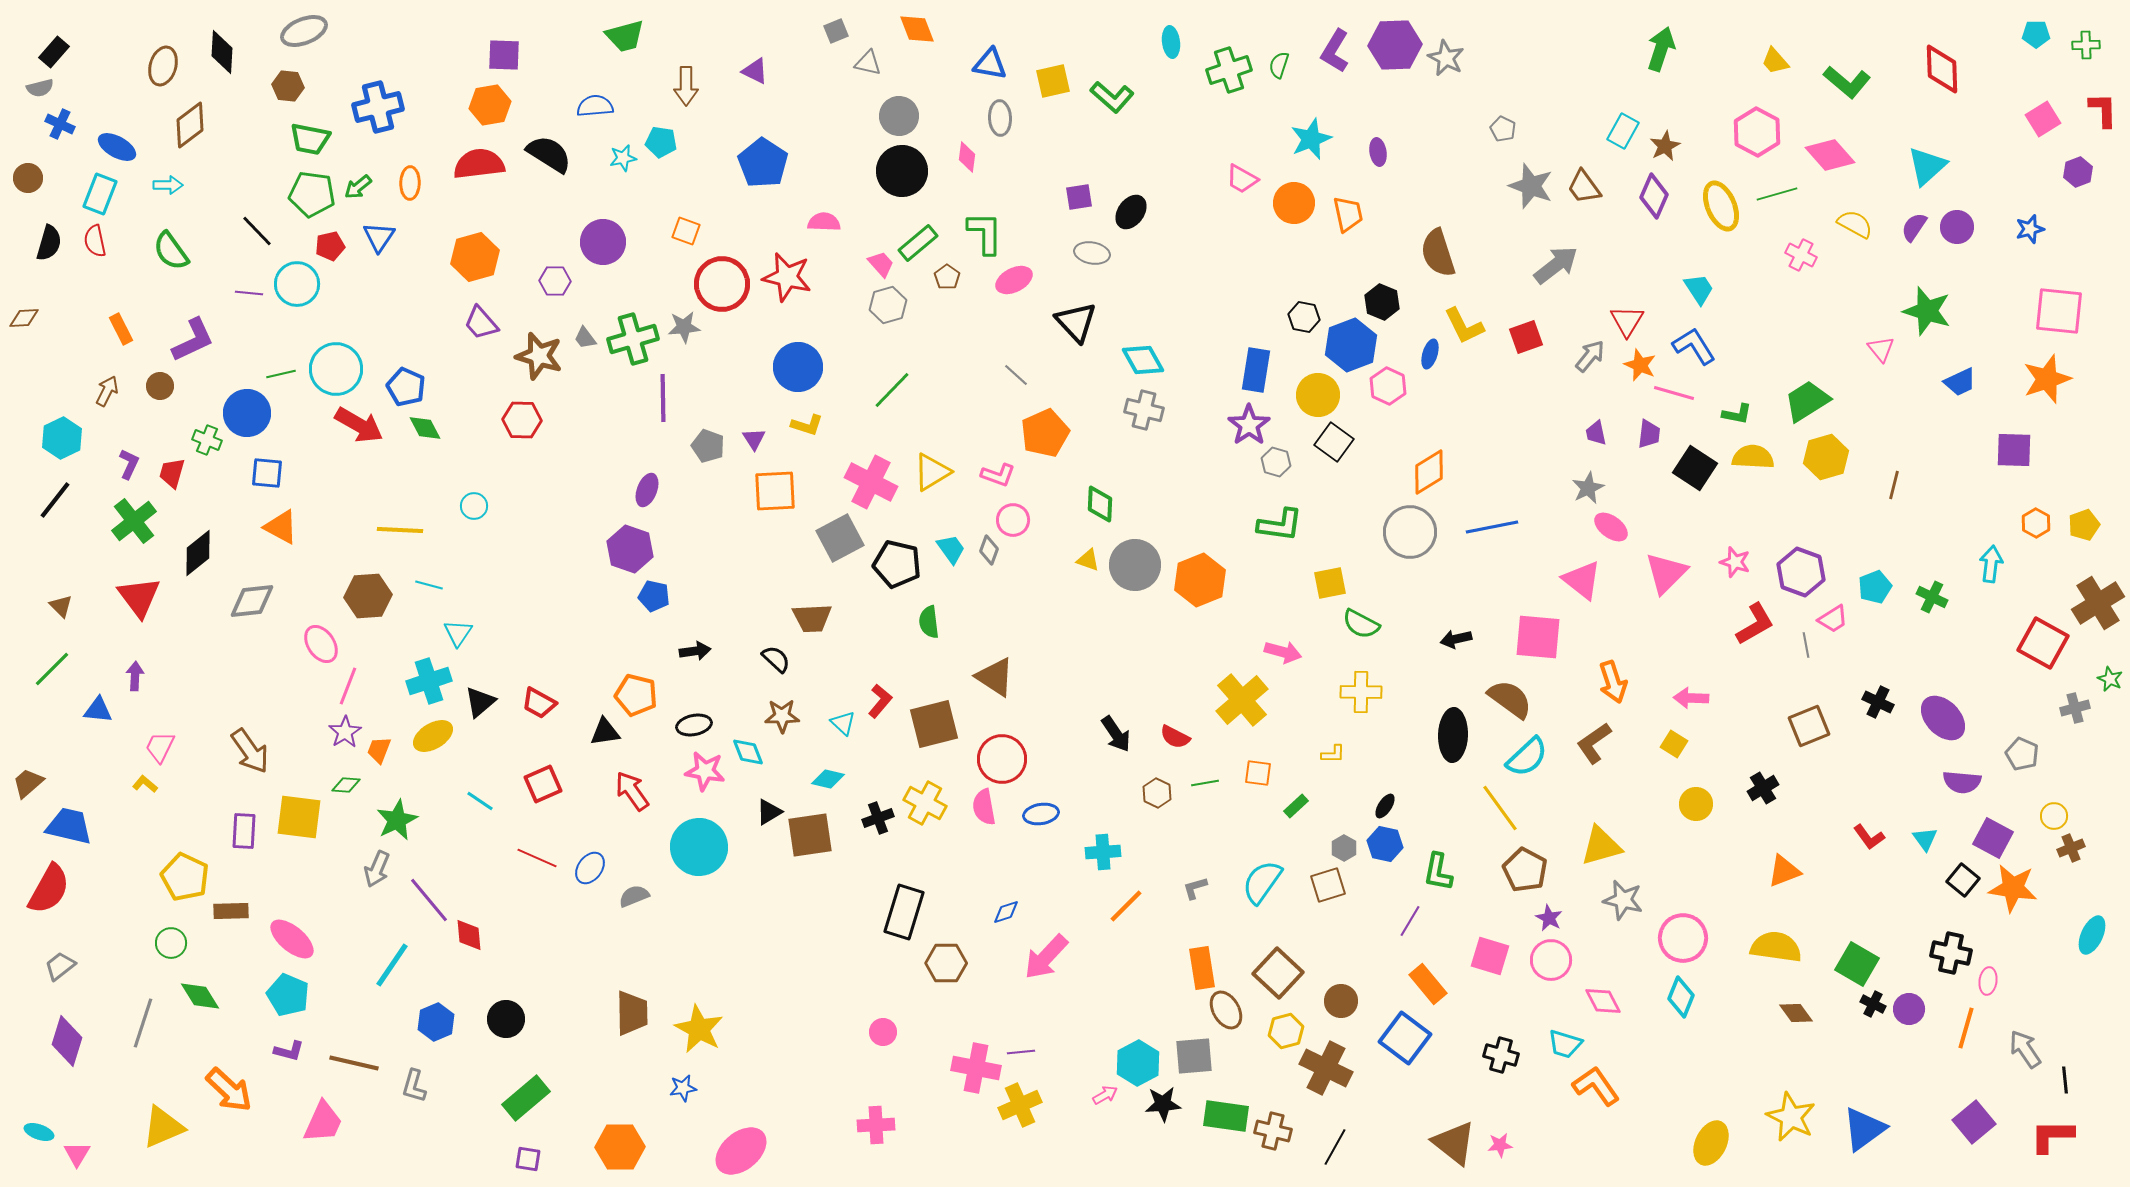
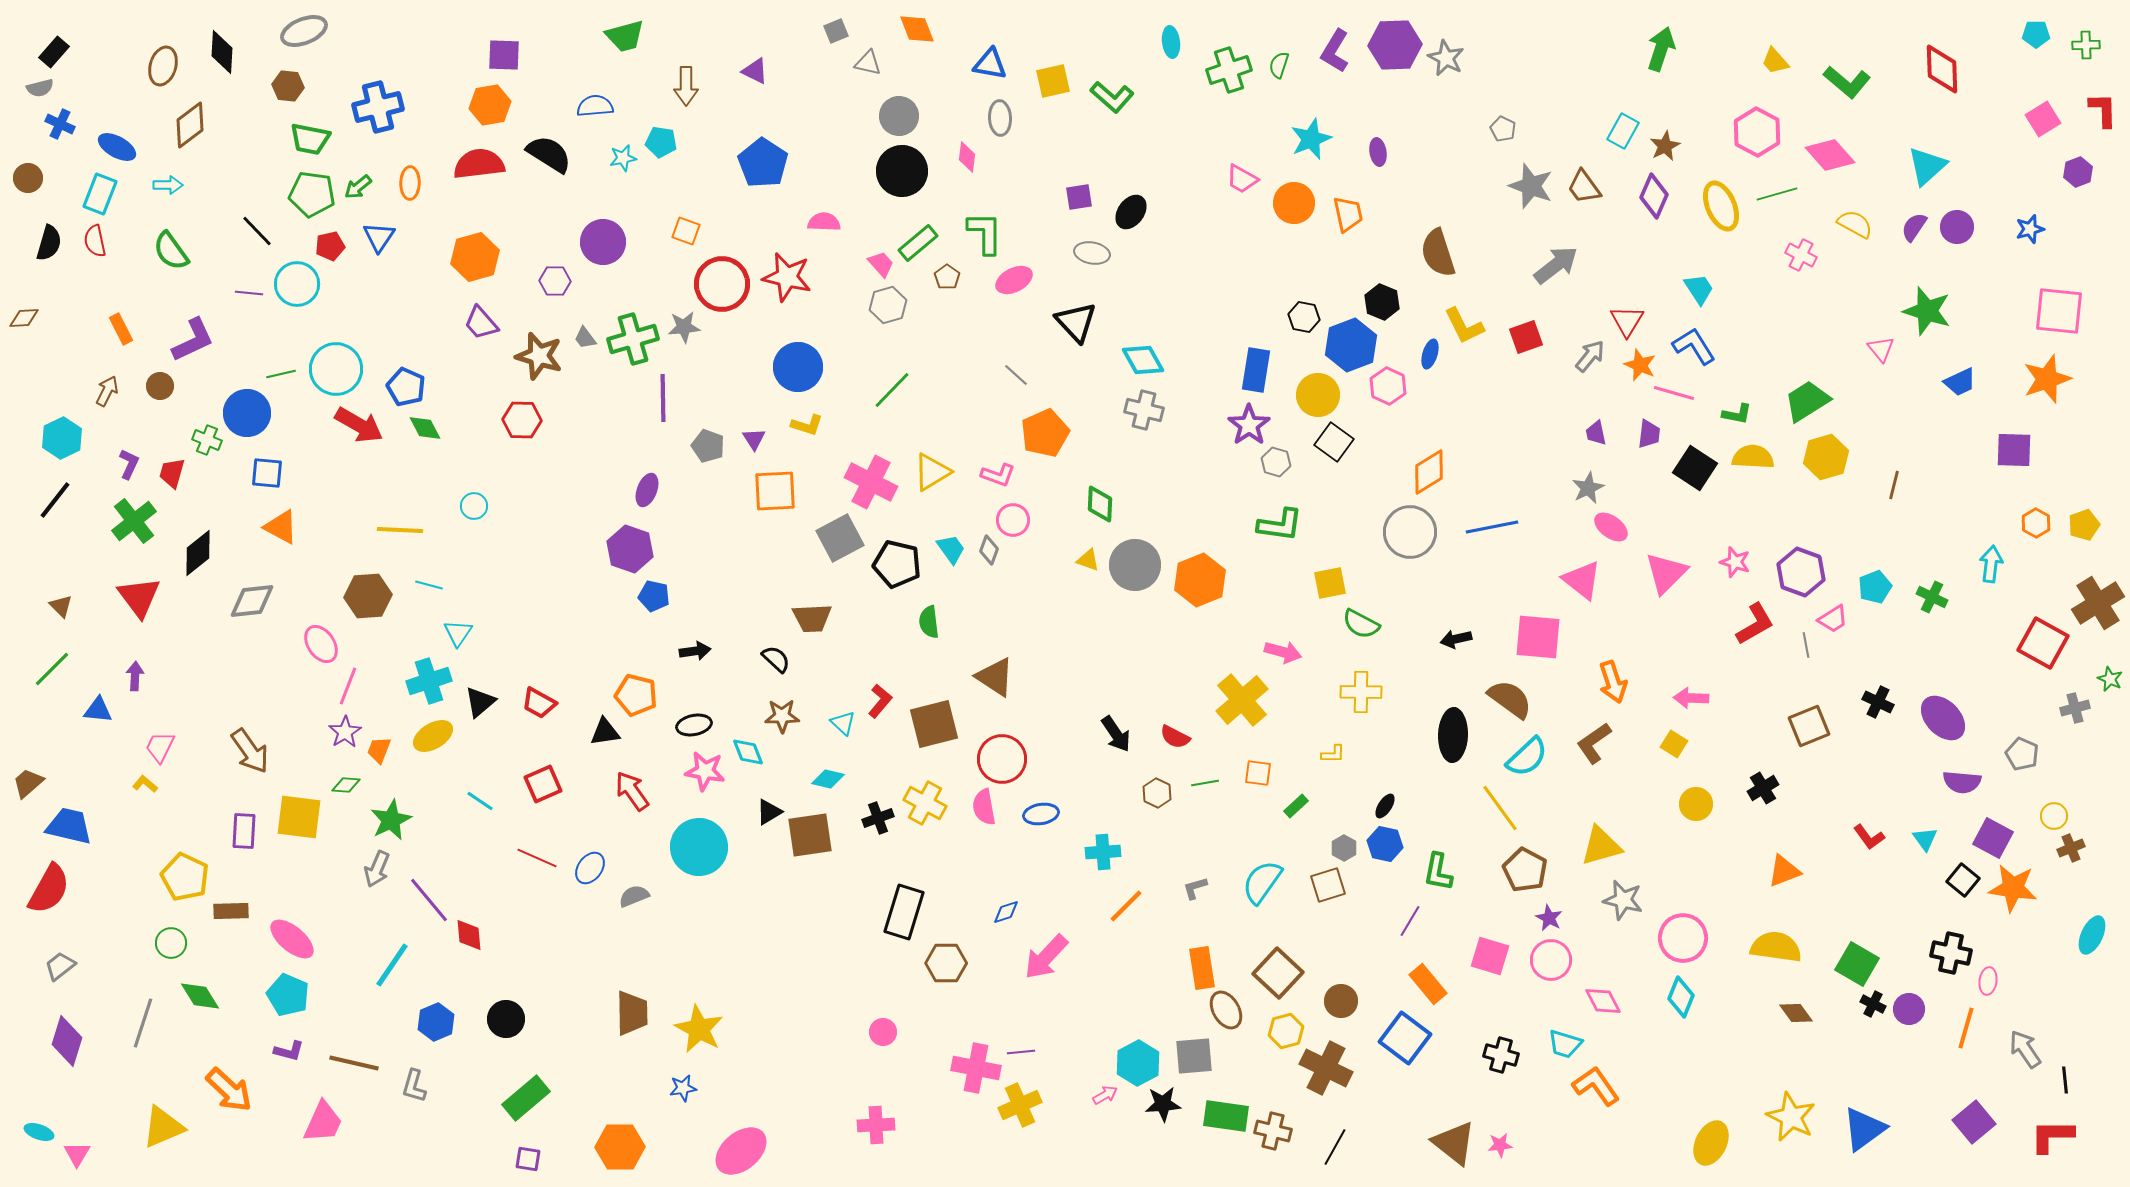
green star at (397, 820): moved 6 px left
